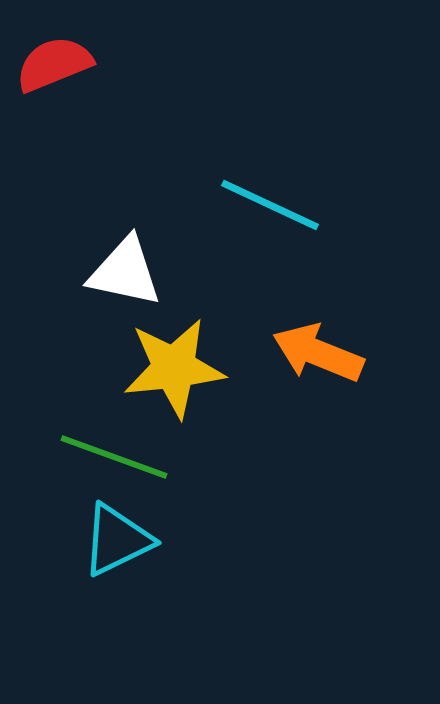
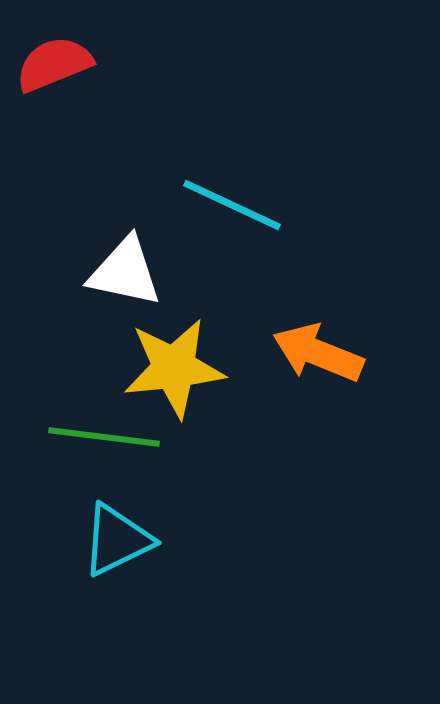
cyan line: moved 38 px left
green line: moved 10 px left, 20 px up; rotated 13 degrees counterclockwise
